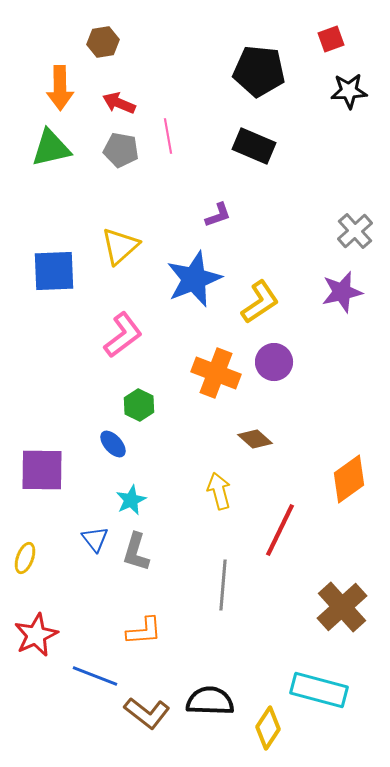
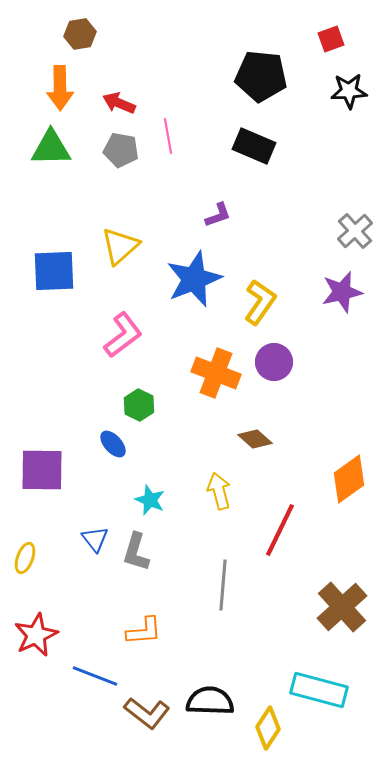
brown hexagon: moved 23 px left, 8 px up
black pentagon: moved 2 px right, 5 px down
green triangle: rotated 12 degrees clockwise
yellow L-shape: rotated 21 degrees counterclockwise
cyan star: moved 19 px right; rotated 24 degrees counterclockwise
